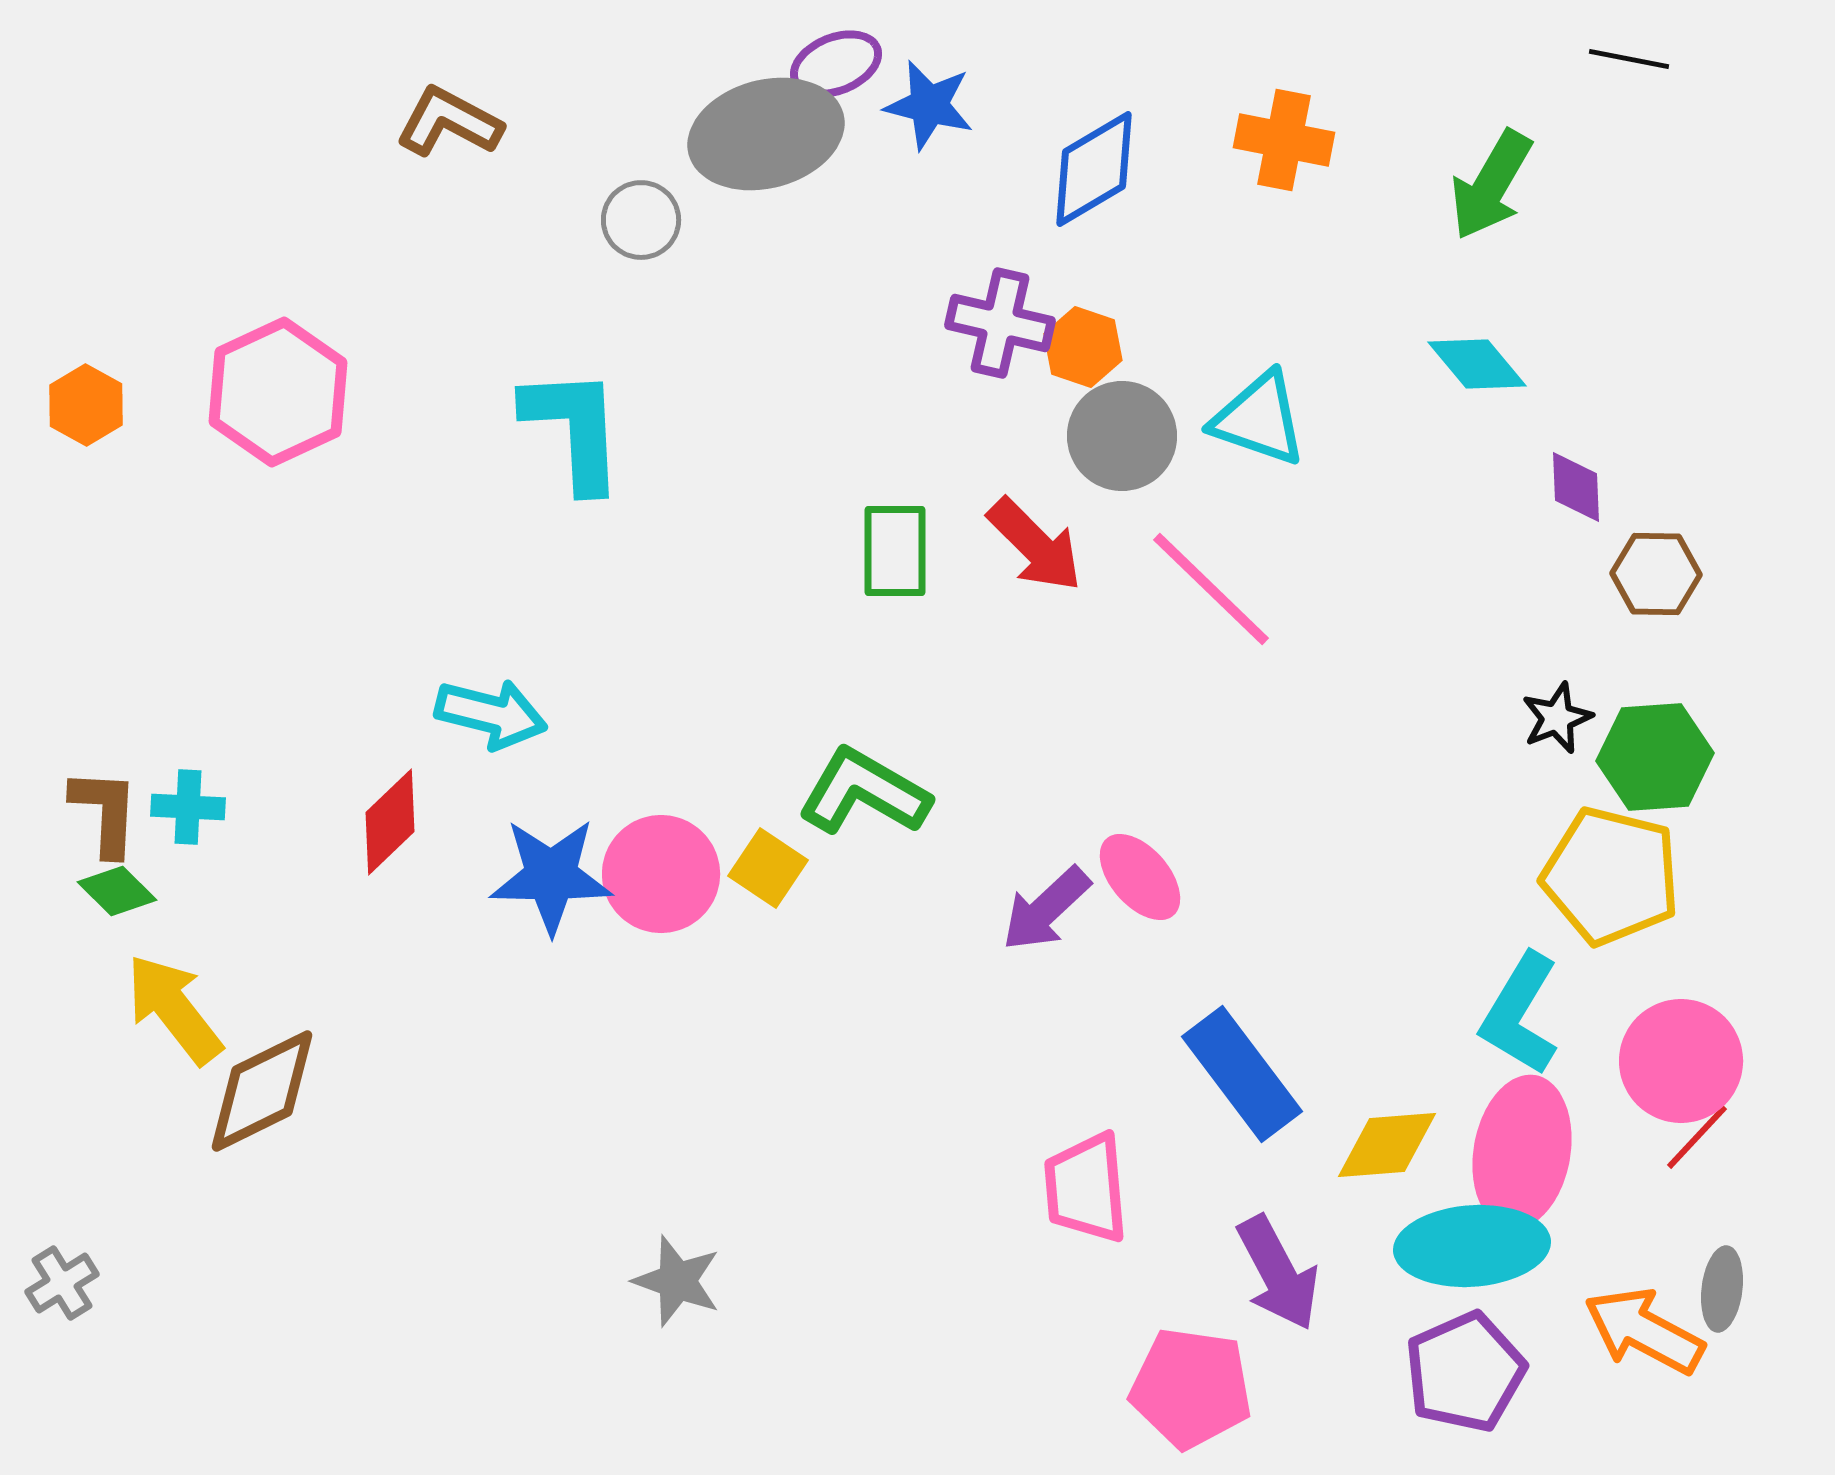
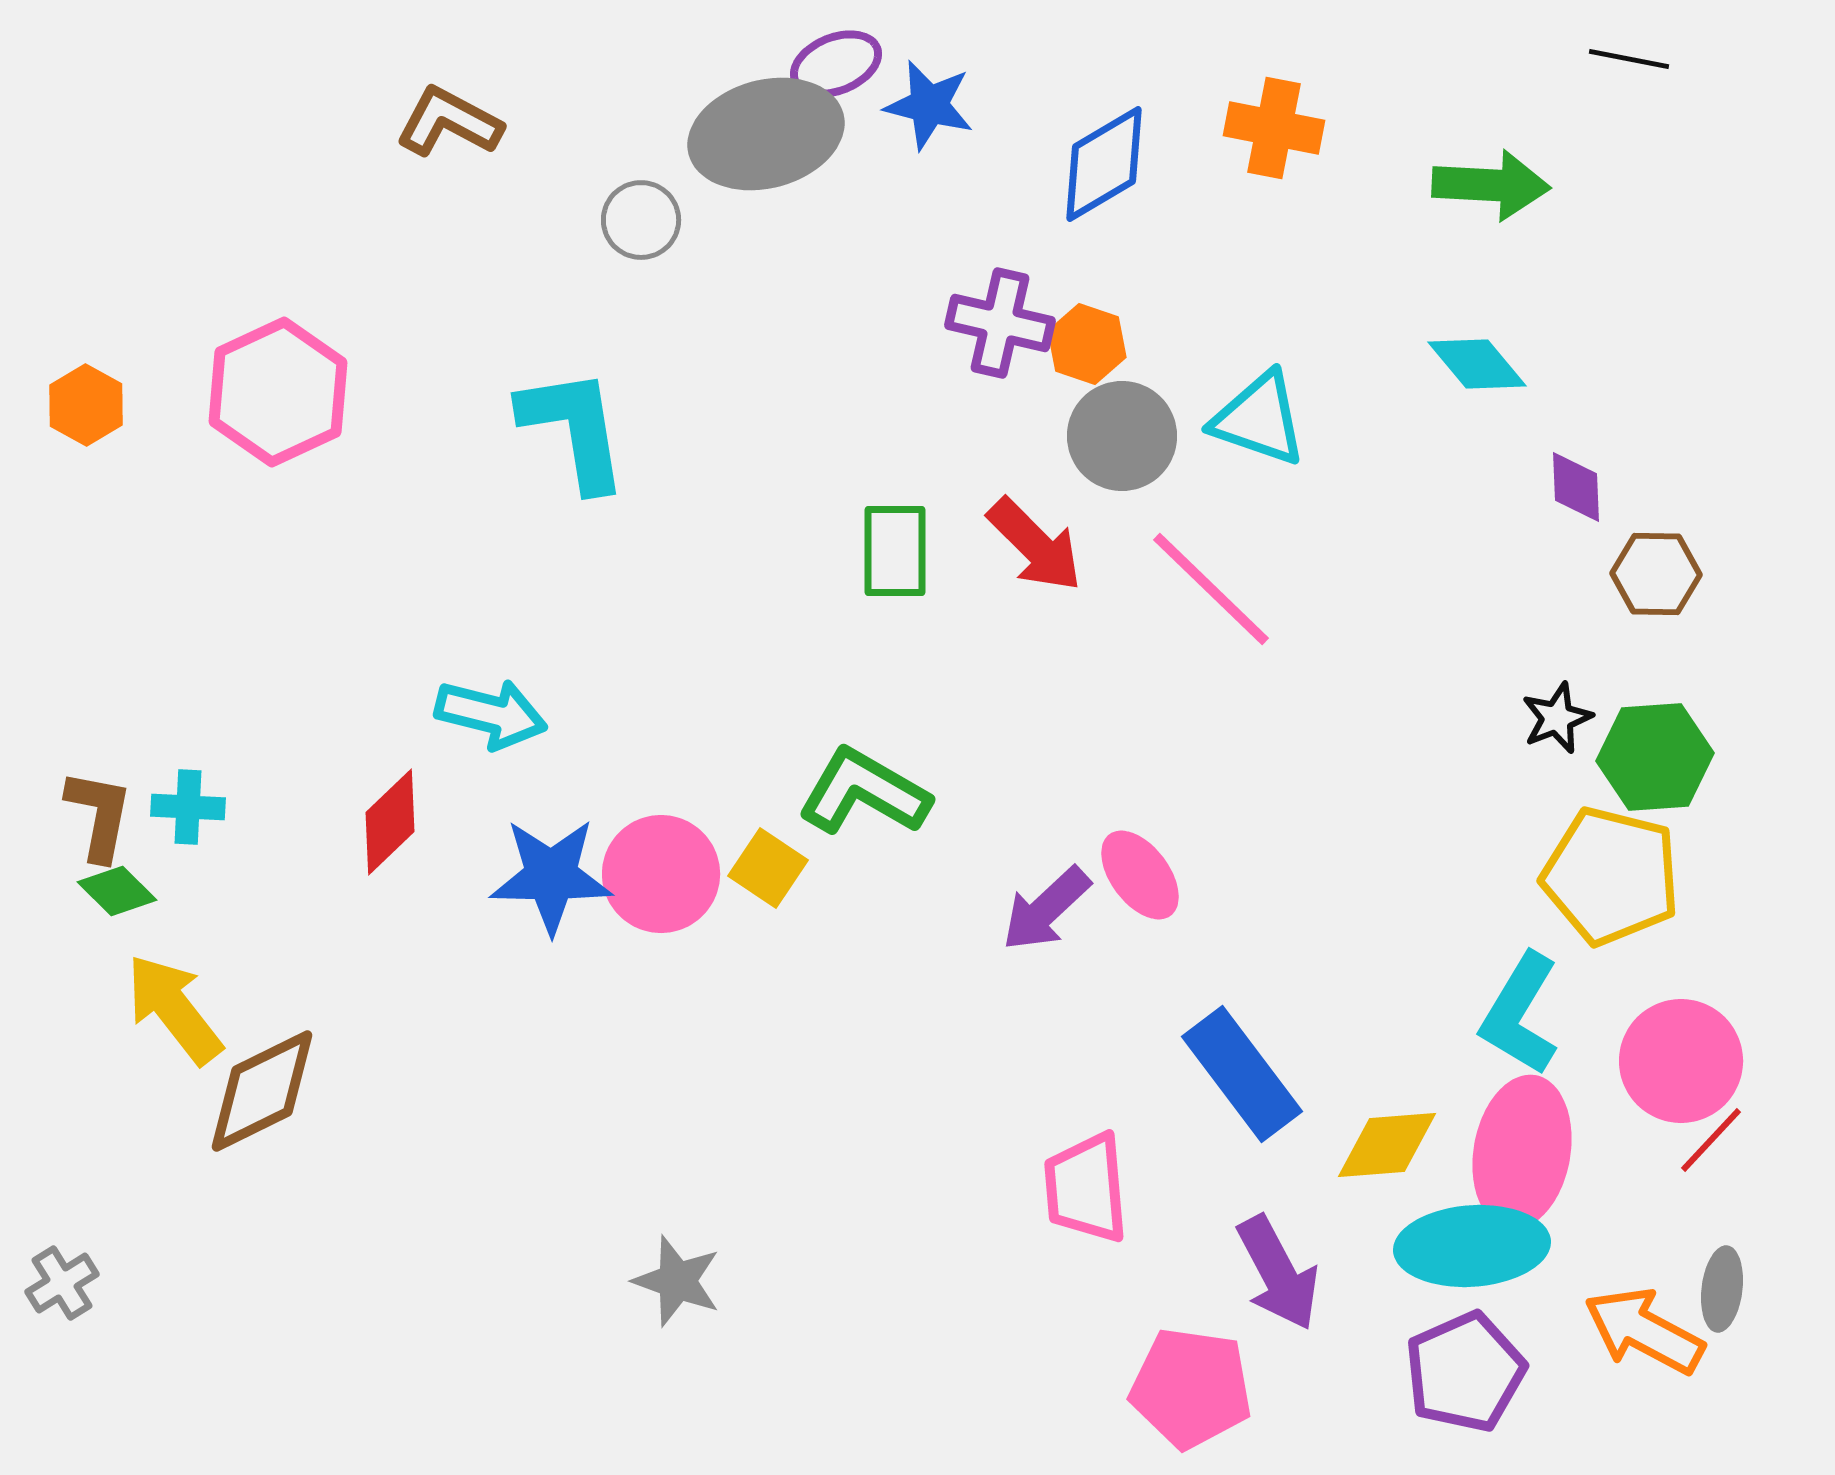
orange cross at (1284, 140): moved 10 px left, 12 px up
blue diamond at (1094, 169): moved 10 px right, 5 px up
green arrow at (1491, 185): rotated 117 degrees counterclockwise
orange hexagon at (1083, 347): moved 4 px right, 3 px up
cyan L-shape at (574, 429): rotated 6 degrees counterclockwise
brown L-shape at (105, 812): moved 6 px left, 3 px down; rotated 8 degrees clockwise
pink ellipse at (1140, 877): moved 2 px up; rotated 4 degrees clockwise
red line at (1697, 1137): moved 14 px right, 3 px down
